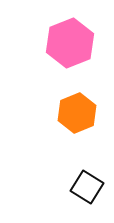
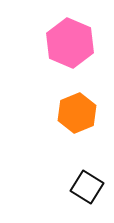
pink hexagon: rotated 15 degrees counterclockwise
